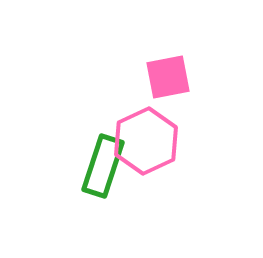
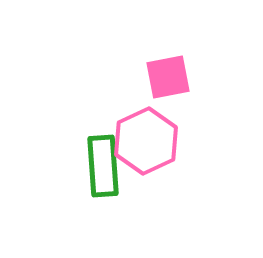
green rectangle: rotated 22 degrees counterclockwise
